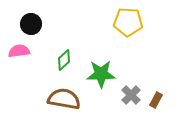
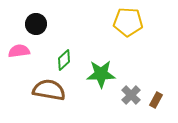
black circle: moved 5 px right
brown semicircle: moved 15 px left, 9 px up
